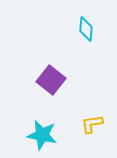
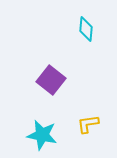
yellow L-shape: moved 4 px left
